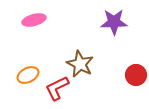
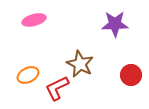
purple star: moved 1 px right, 2 px down
red circle: moved 5 px left
